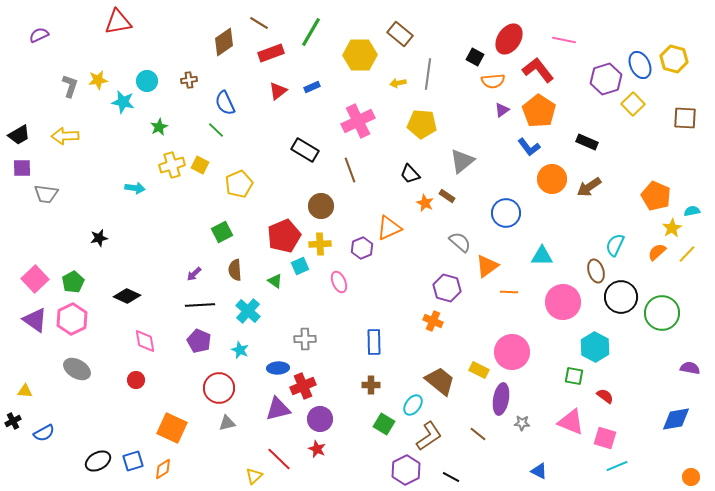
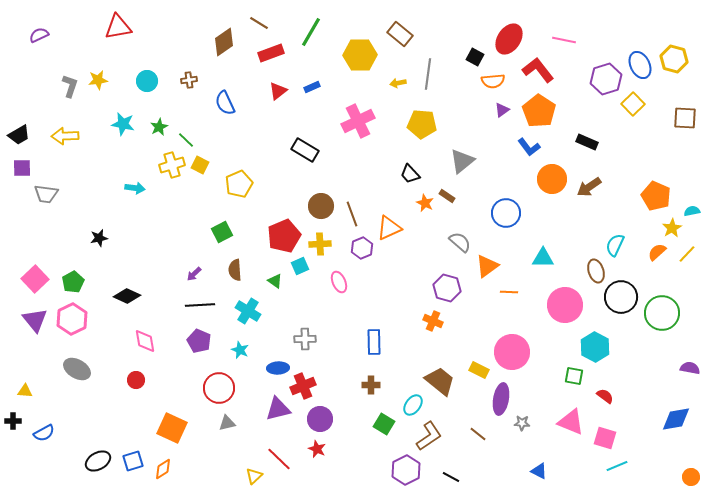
red triangle at (118, 22): moved 5 px down
cyan star at (123, 102): moved 22 px down
green line at (216, 130): moved 30 px left, 10 px down
brown line at (350, 170): moved 2 px right, 44 px down
cyan triangle at (542, 256): moved 1 px right, 2 px down
pink circle at (563, 302): moved 2 px right, 3 px down
cyan cross at (248, 311): rotated 10 degrees counterclockwise
purple triangle at (35, 320): rotated 16 degrees clockwise
black cross at (13, 421): rotated 28 degrees clockwise
